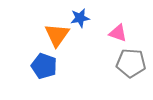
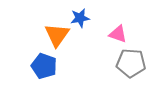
pink triangle: moved 1 px down
